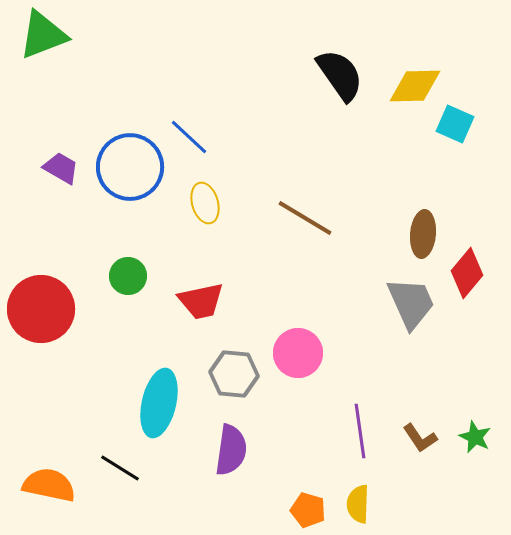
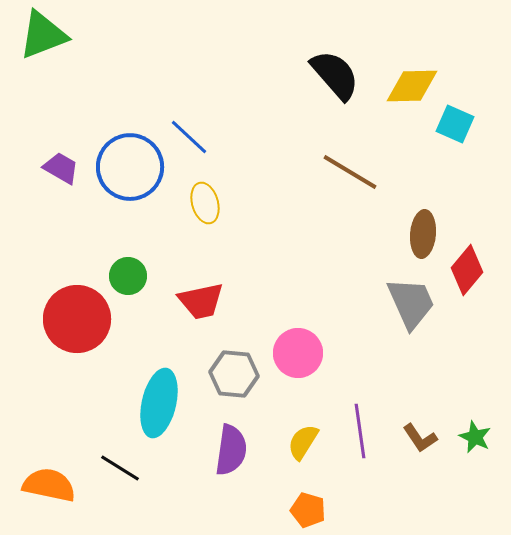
black semicircle: moved 5 px left; rotated 6 degrees counterclockwise
yellow diamond: moved 3 px left
brown line: moved 45 px right, 46 px up
red diamond: moved 3 px up
red circle: moved 36 px right, 10 px down
yellow semicircle: moved 55 px left, 62 px up; rotated 30 degrees clockwise
